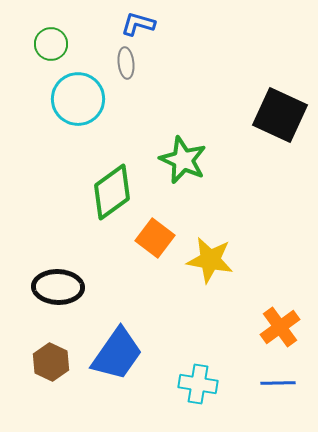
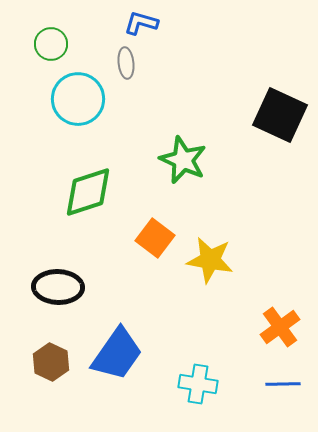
blue L-shape: moved 3 px right, 1 px up
green diamond: moved 24 px left; rotated 18 degrees clockwise
blue line: moved 5 px right, 1 px down
